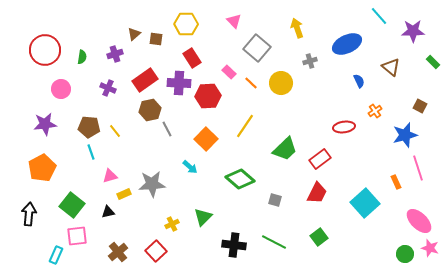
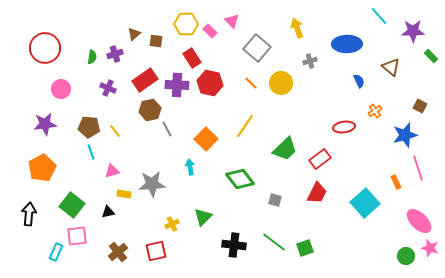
pink triangle at (234, 21): moved 2 px left
brown square at (156, 39): moved 2 px down
blue ellipse at (347, 44): rotated 24 degrees clockwise
red circle at (45, 50): moved 2 px up
green semicircle at (82, 57): moved 10 px right
green rectangle at (433, 62): moved 2 px left, 6 px up
pink rectangle at (229, 72): moved 19 px left, 41 px up
purple cross at (179, 83): moved 2 px left, 2 px down
red hexagon at (208, 96): moved 2 px right, 13 px up; rotated 15 degrees clockwise
cyan arrow at (190, 167): rotated 140 degrees counterclockwise
pink triangle at (110, 176): moved 2 px right, 5 px up
green diamond at (240, 179): rotated 12 degrees clockwise
yellow rectangle at (124, 194): rotated 32 degrees clockwise
green square at (319, 237): moved 14 px left, 11 px down; rotated 18 degrees clockwise
green line at (274, 242): rotated 10 degrees clockwise
red square at (156, 251): rotated 30 degrees clockwise
green circle at (405, 254): moved 1 px right, 2 px down
cyan rectangle at (56, 255): moved 3 px up
